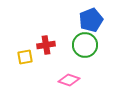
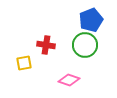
red cross: rotated 18 degrees clockwise
yellow square: moved 1 px left, 6 px down
